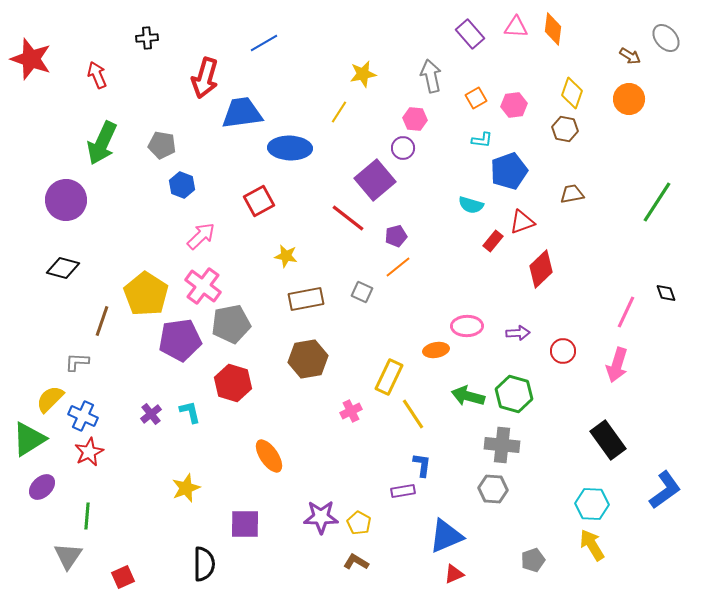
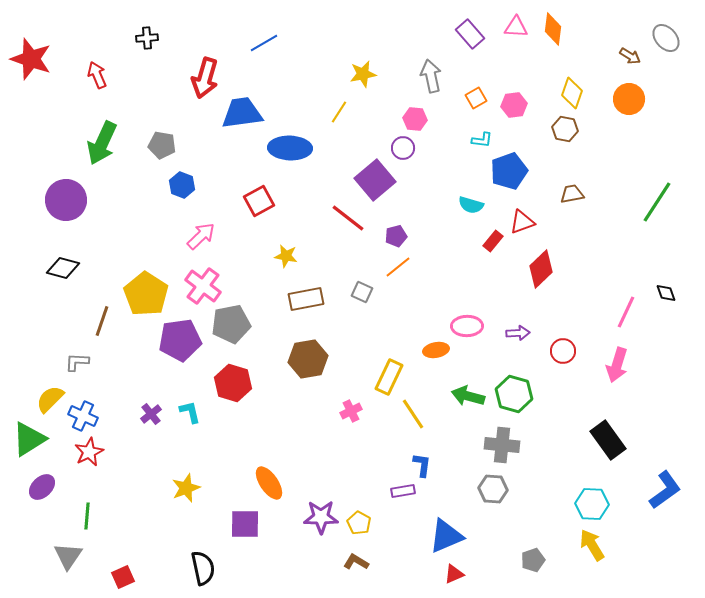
orange ellipse at (269, 456): moved 27 px down
black semicircle at (204, 564): moved 1 px left, 4 px down; rotated 12 degrees counterclockwise
